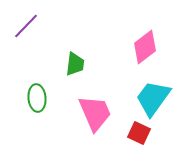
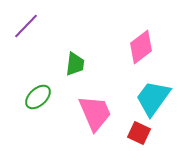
pink diamond: moved 4 px left
green ellipse: moved 1 px right, 1 px up; rotated 52 degrees clockwise
